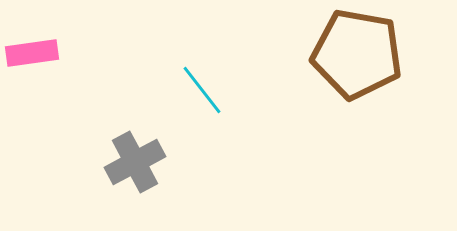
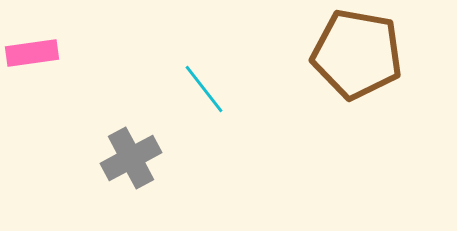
cyan line: moved 2 px right, 1 px up
gray cross: moved 4 px left, 4 px up
